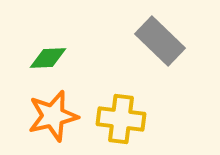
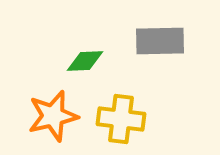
gray rectangle: rotated 45 degrees counterclockwise
green diamond: moved 37 px right, 3 px down
